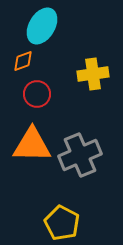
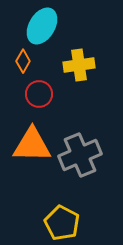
orange diamond: rotated 40 degrees counterclockwise
yellow cross: moved 14 px left, 9 px up
red circle: moved 2 px right
